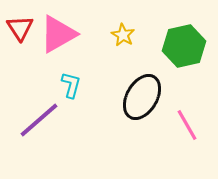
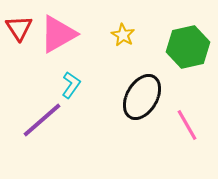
red triangle: moved 1 px left
green hexagon: moved 4 px right, 1 px down
cyan L-shape: rotated 20 degrees clockwise
purple line: moved 3 px right
